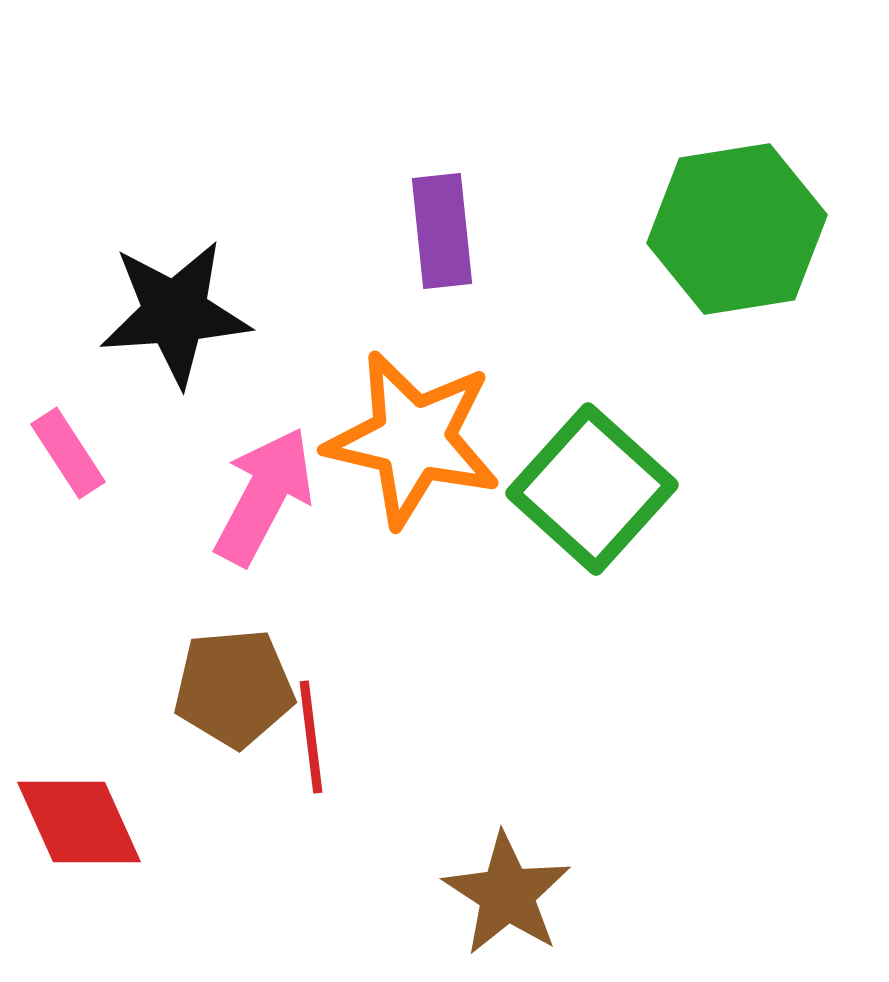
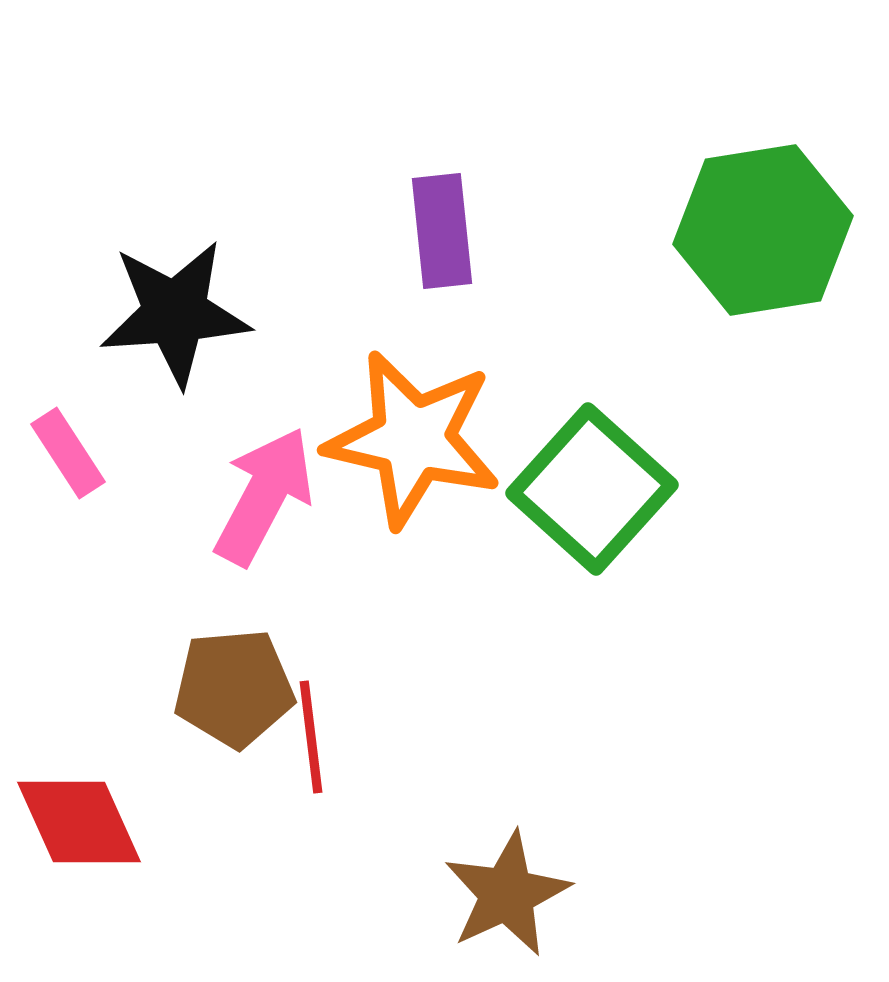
green hexagon: moved 26 px right, 1 px down
brown star: rotated 14 degrees clockwise
